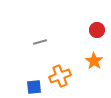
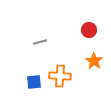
red circle: moved 8 px left
orange cross: rotated 25 degrees clockwise
blue square: moved 5 px up
